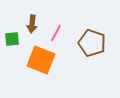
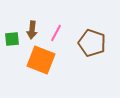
brown arrow: moved 6 px down
